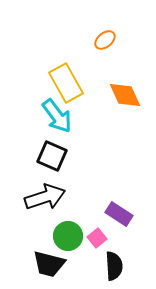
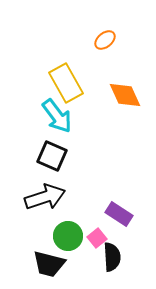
black semicircle: moved 2 px left, 9 px up
